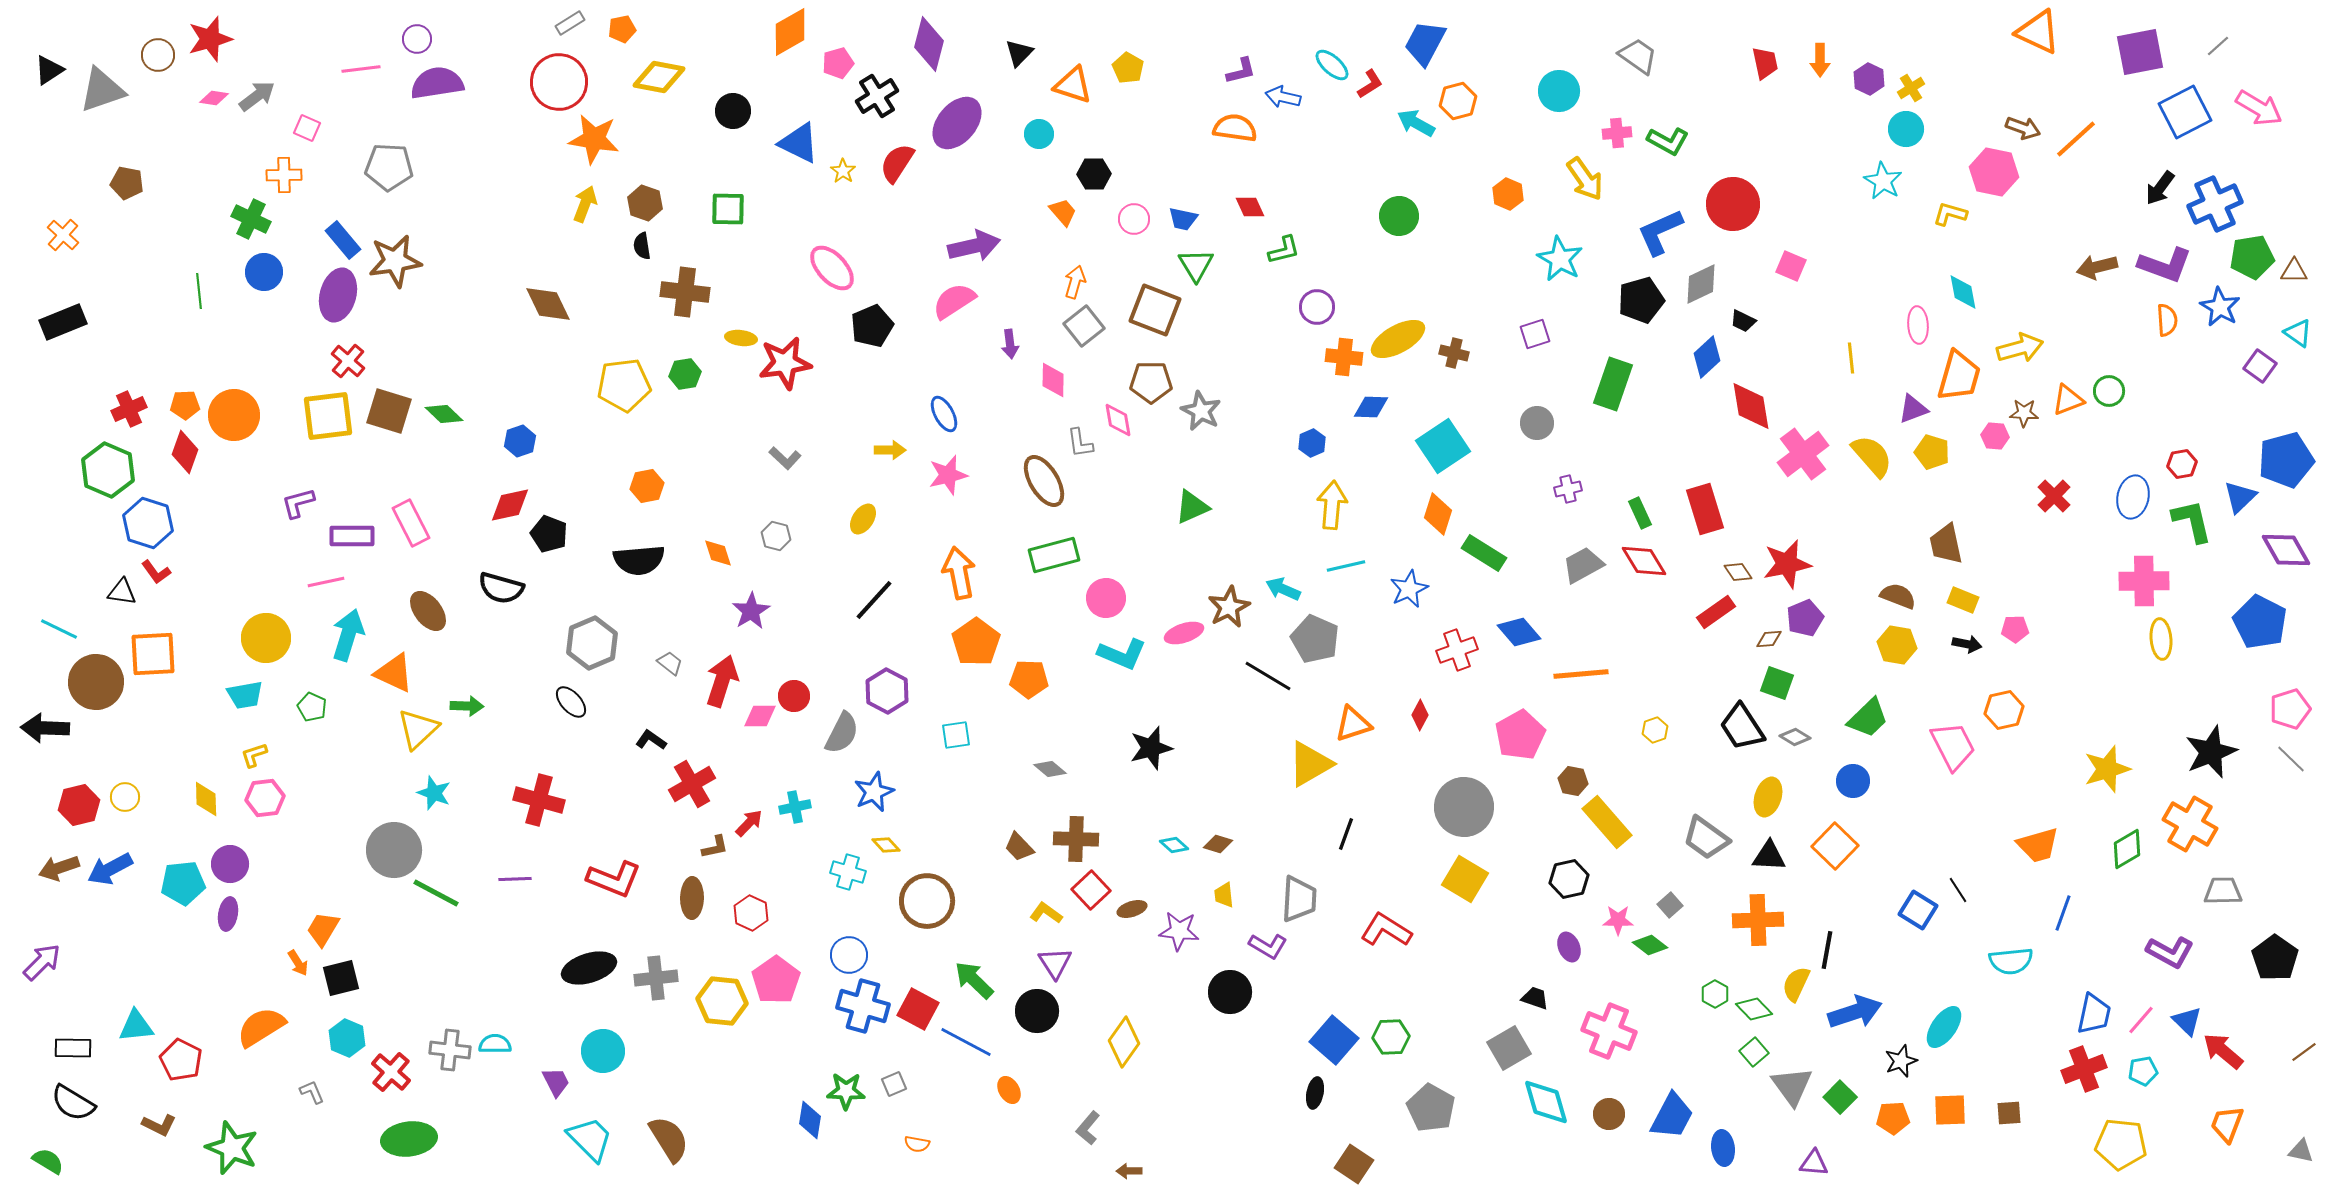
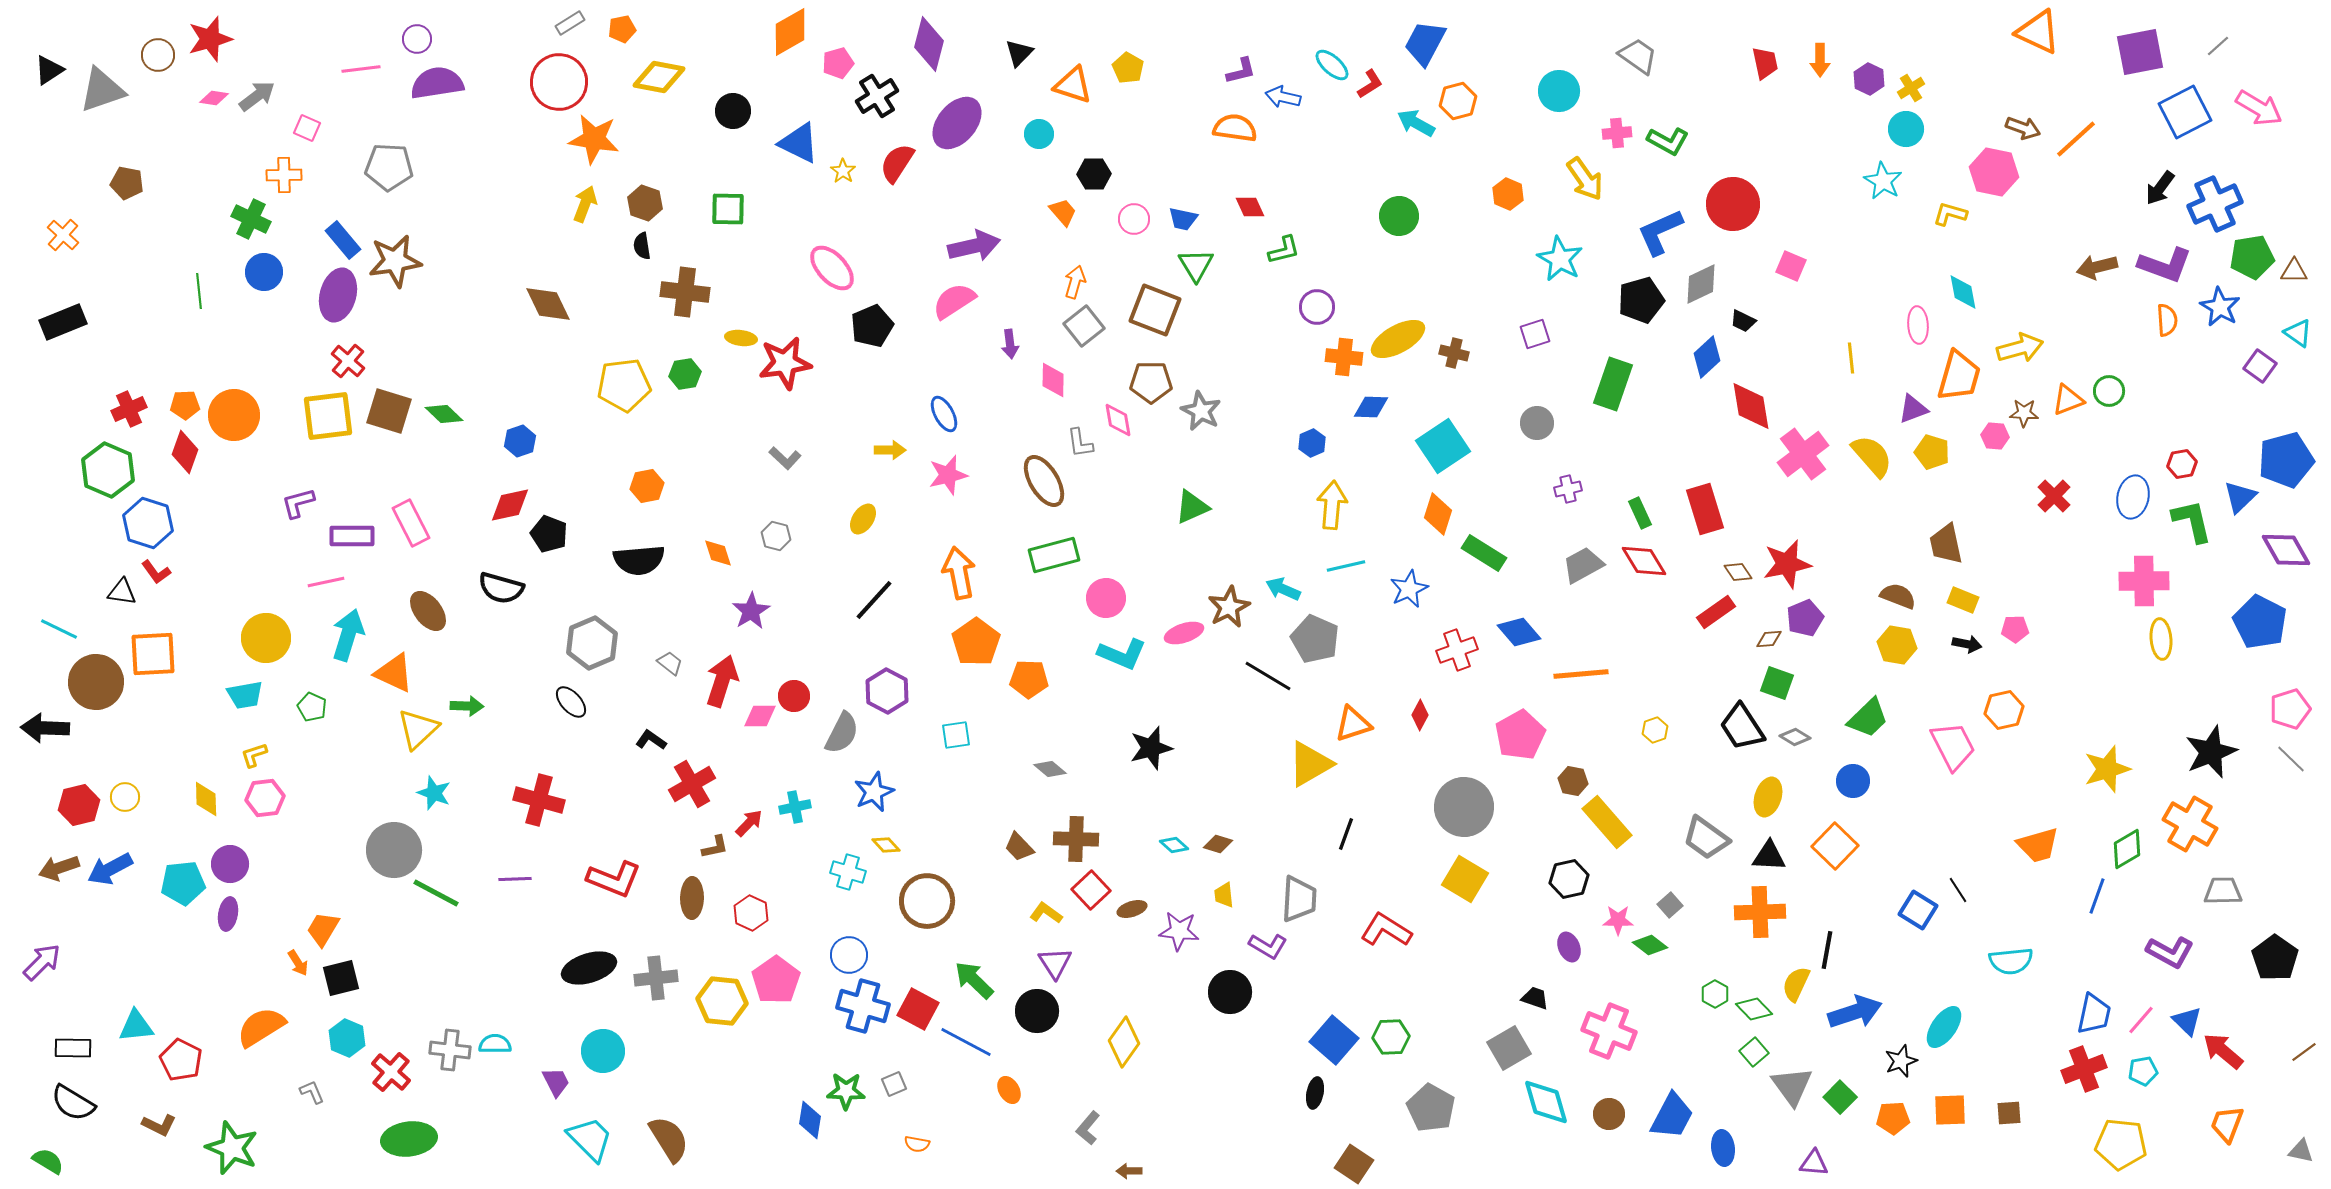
blue line at (2063, 913): moved 34 px right, 17 px up
orange cross at (1758, 920): moved 2 px right, 8 px up
